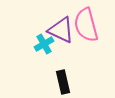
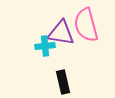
purple triangle: moved 3 px down; rotated 16 degrees counterclockwise
cyan cross: moved 1 px right, 2 px down; rotated 24 degrees clockwise
